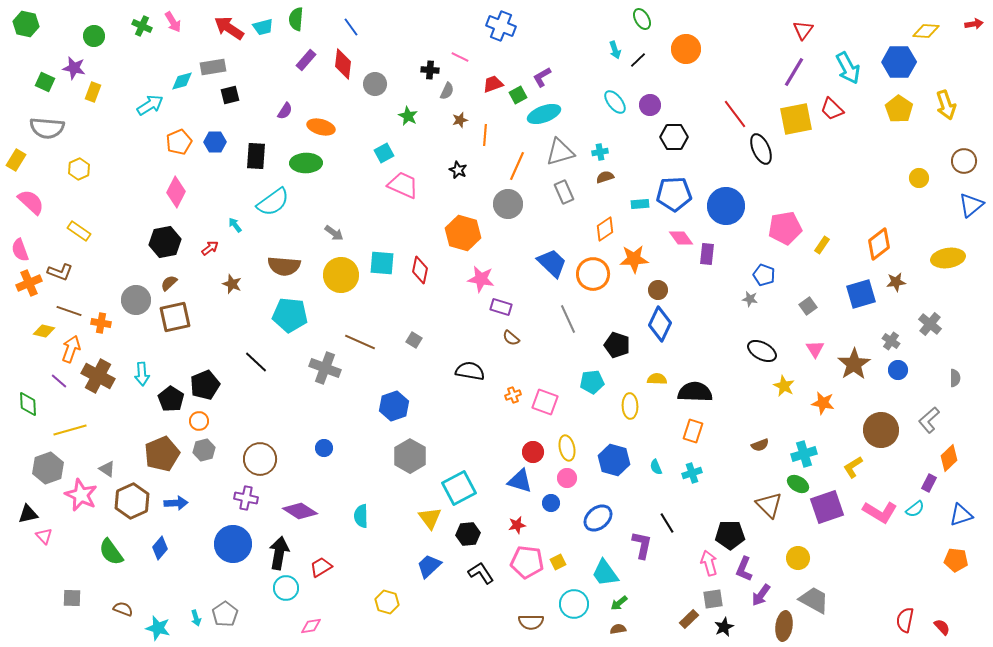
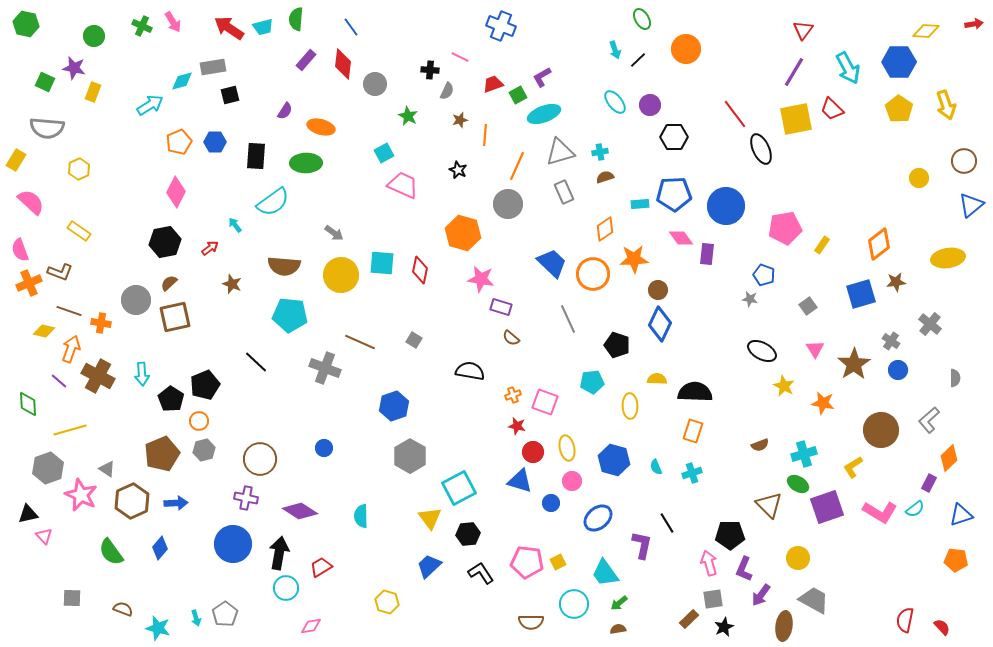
pink circle at (567, 478): moved 5 px right, 3 px down
red star at (517, 525): moved 99 px up; rotated 24 degrees clockwise
